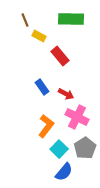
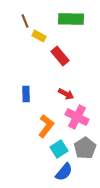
brown line: moved 1 px down
blue rectangle: moved 16 px left, 7 px down; rotated 35 degrees clockwise
cyan square: rotated 12 degrees clockwise
